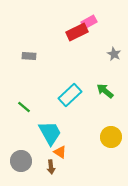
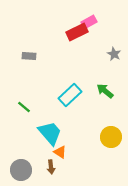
cyan trapezoid: rotated 12 degrees counterclockwise
gray circle: moved 9 px down
